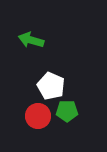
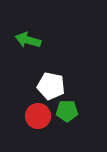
green arrow: moved 3 px left
white pentagon: rotated 12 degrees counterclockwise
